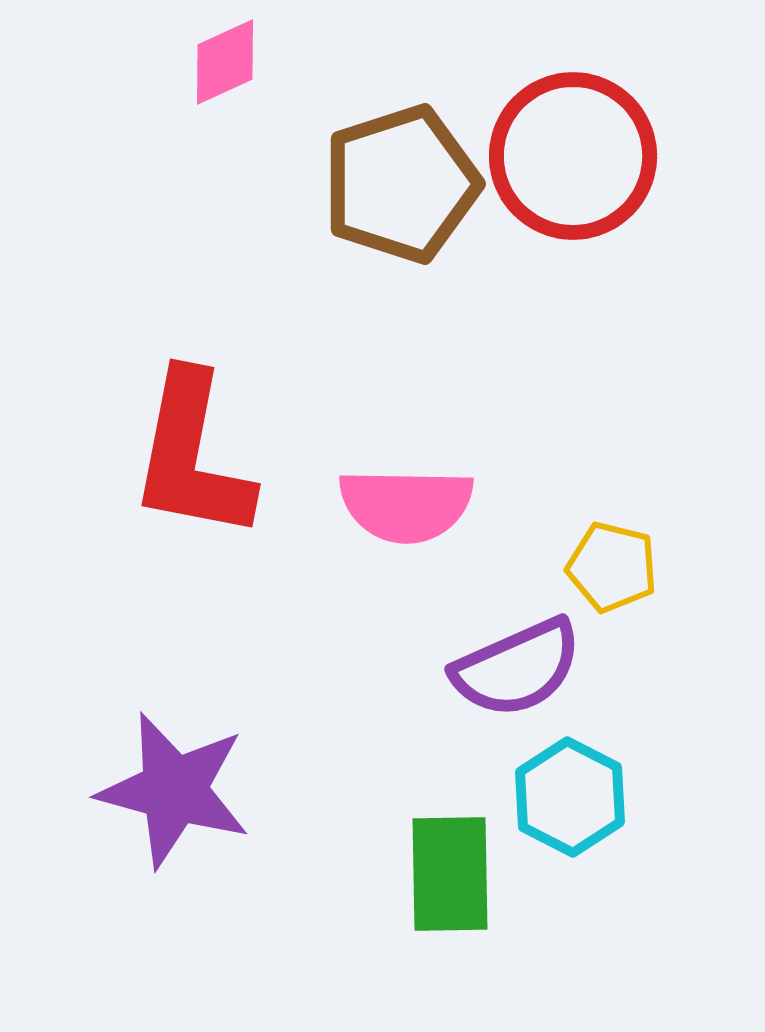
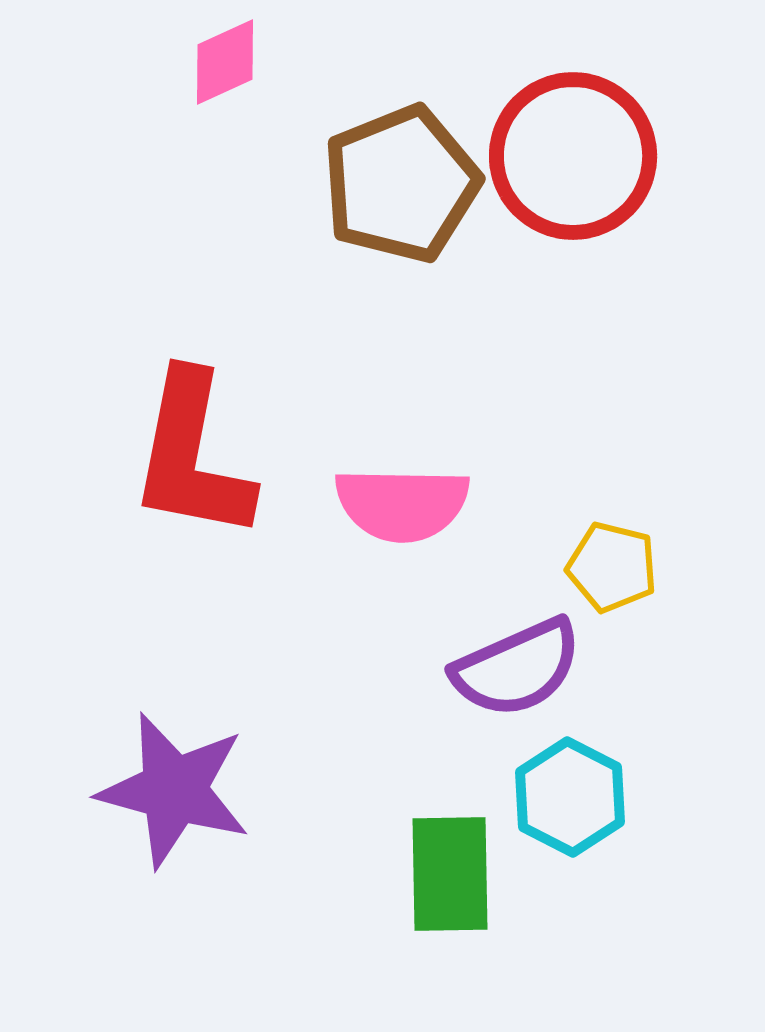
brown pentagon: rotated 4 degrees counterclockwise
pink semicircle: moved 4 px left, 1 px up
